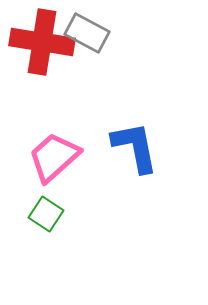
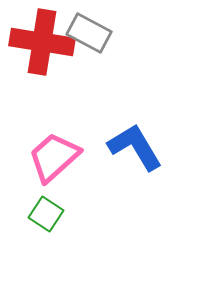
gray rectangle: moved 2 px right
blue L-shape: rotated 20 degrees counterclockwise
